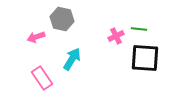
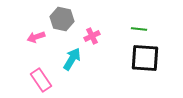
pink cross: moved 24 px left
pink rectangle: moved 1 px left, 2 px down
